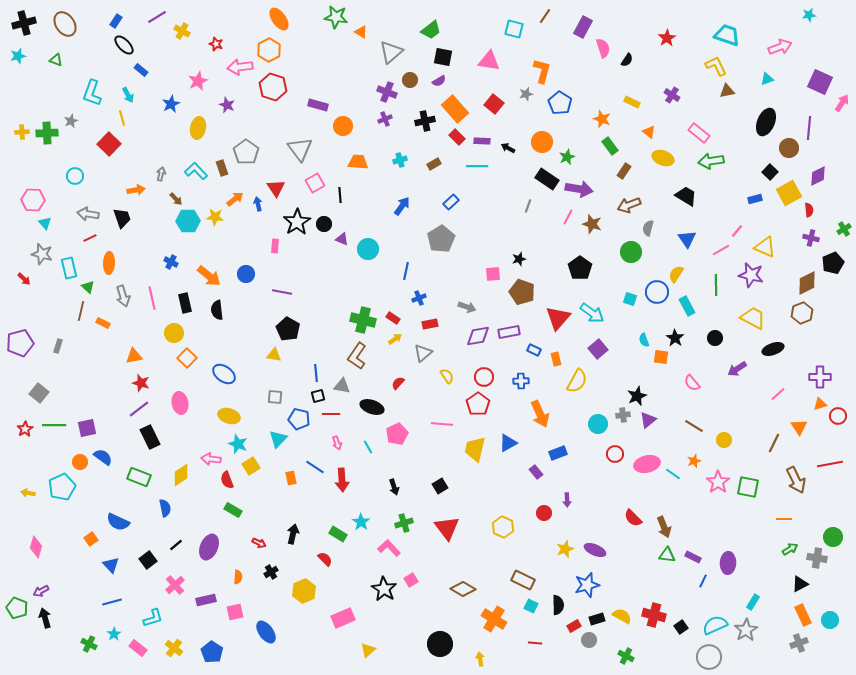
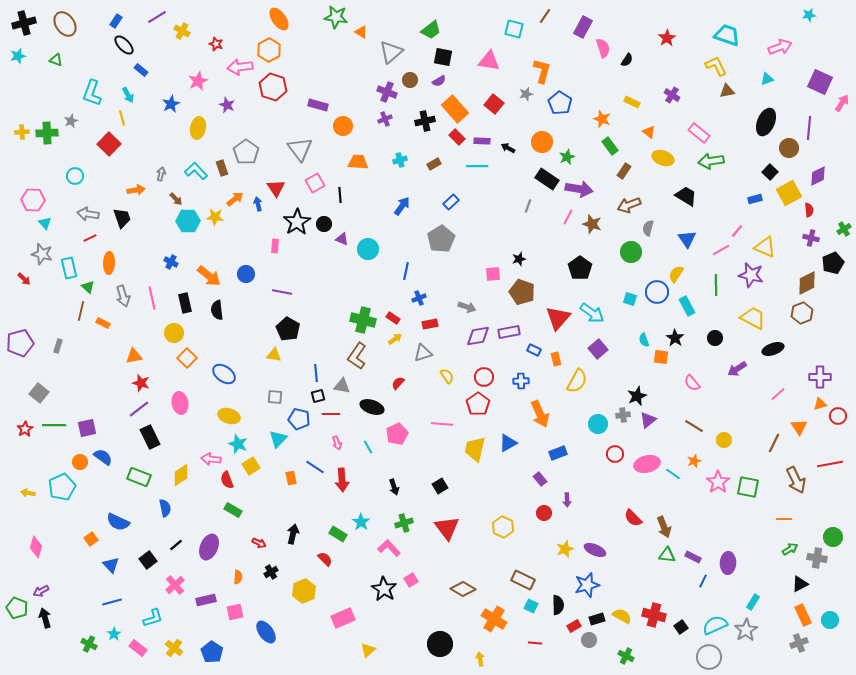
gray triangle at (423, 353): rotated 24 degrees clockwise
purple rectangle at (536, 472): moved 4 px right, 7 px down
